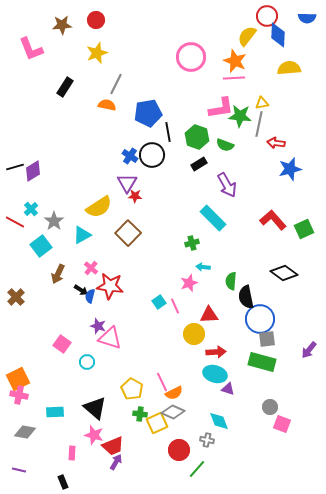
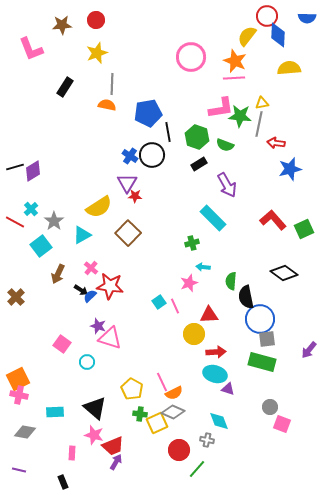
gray line at (116, 84): moved 4 px left; rotated 25 degrees counterclockwise
blue semicircle at (90, 296): rotated 32 degrees clockwise
